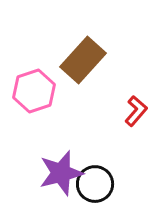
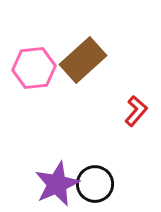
brown rectangle: rotated 6 degrees clockwise
pink hexagon: moved 23 px up; rotated 12 degrees clockwise
purple star: moved 4 px left, 11 px down; rotated 9 degrees counterclockwise
